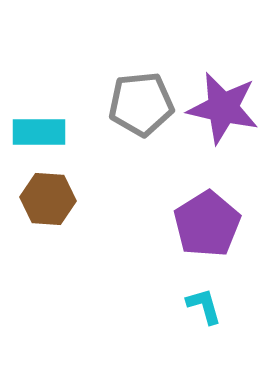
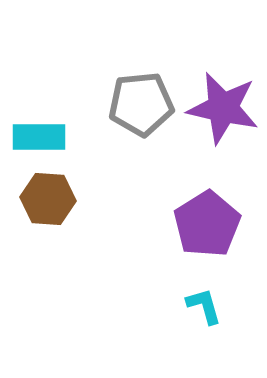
cyan rectangle: moved 5 px down
